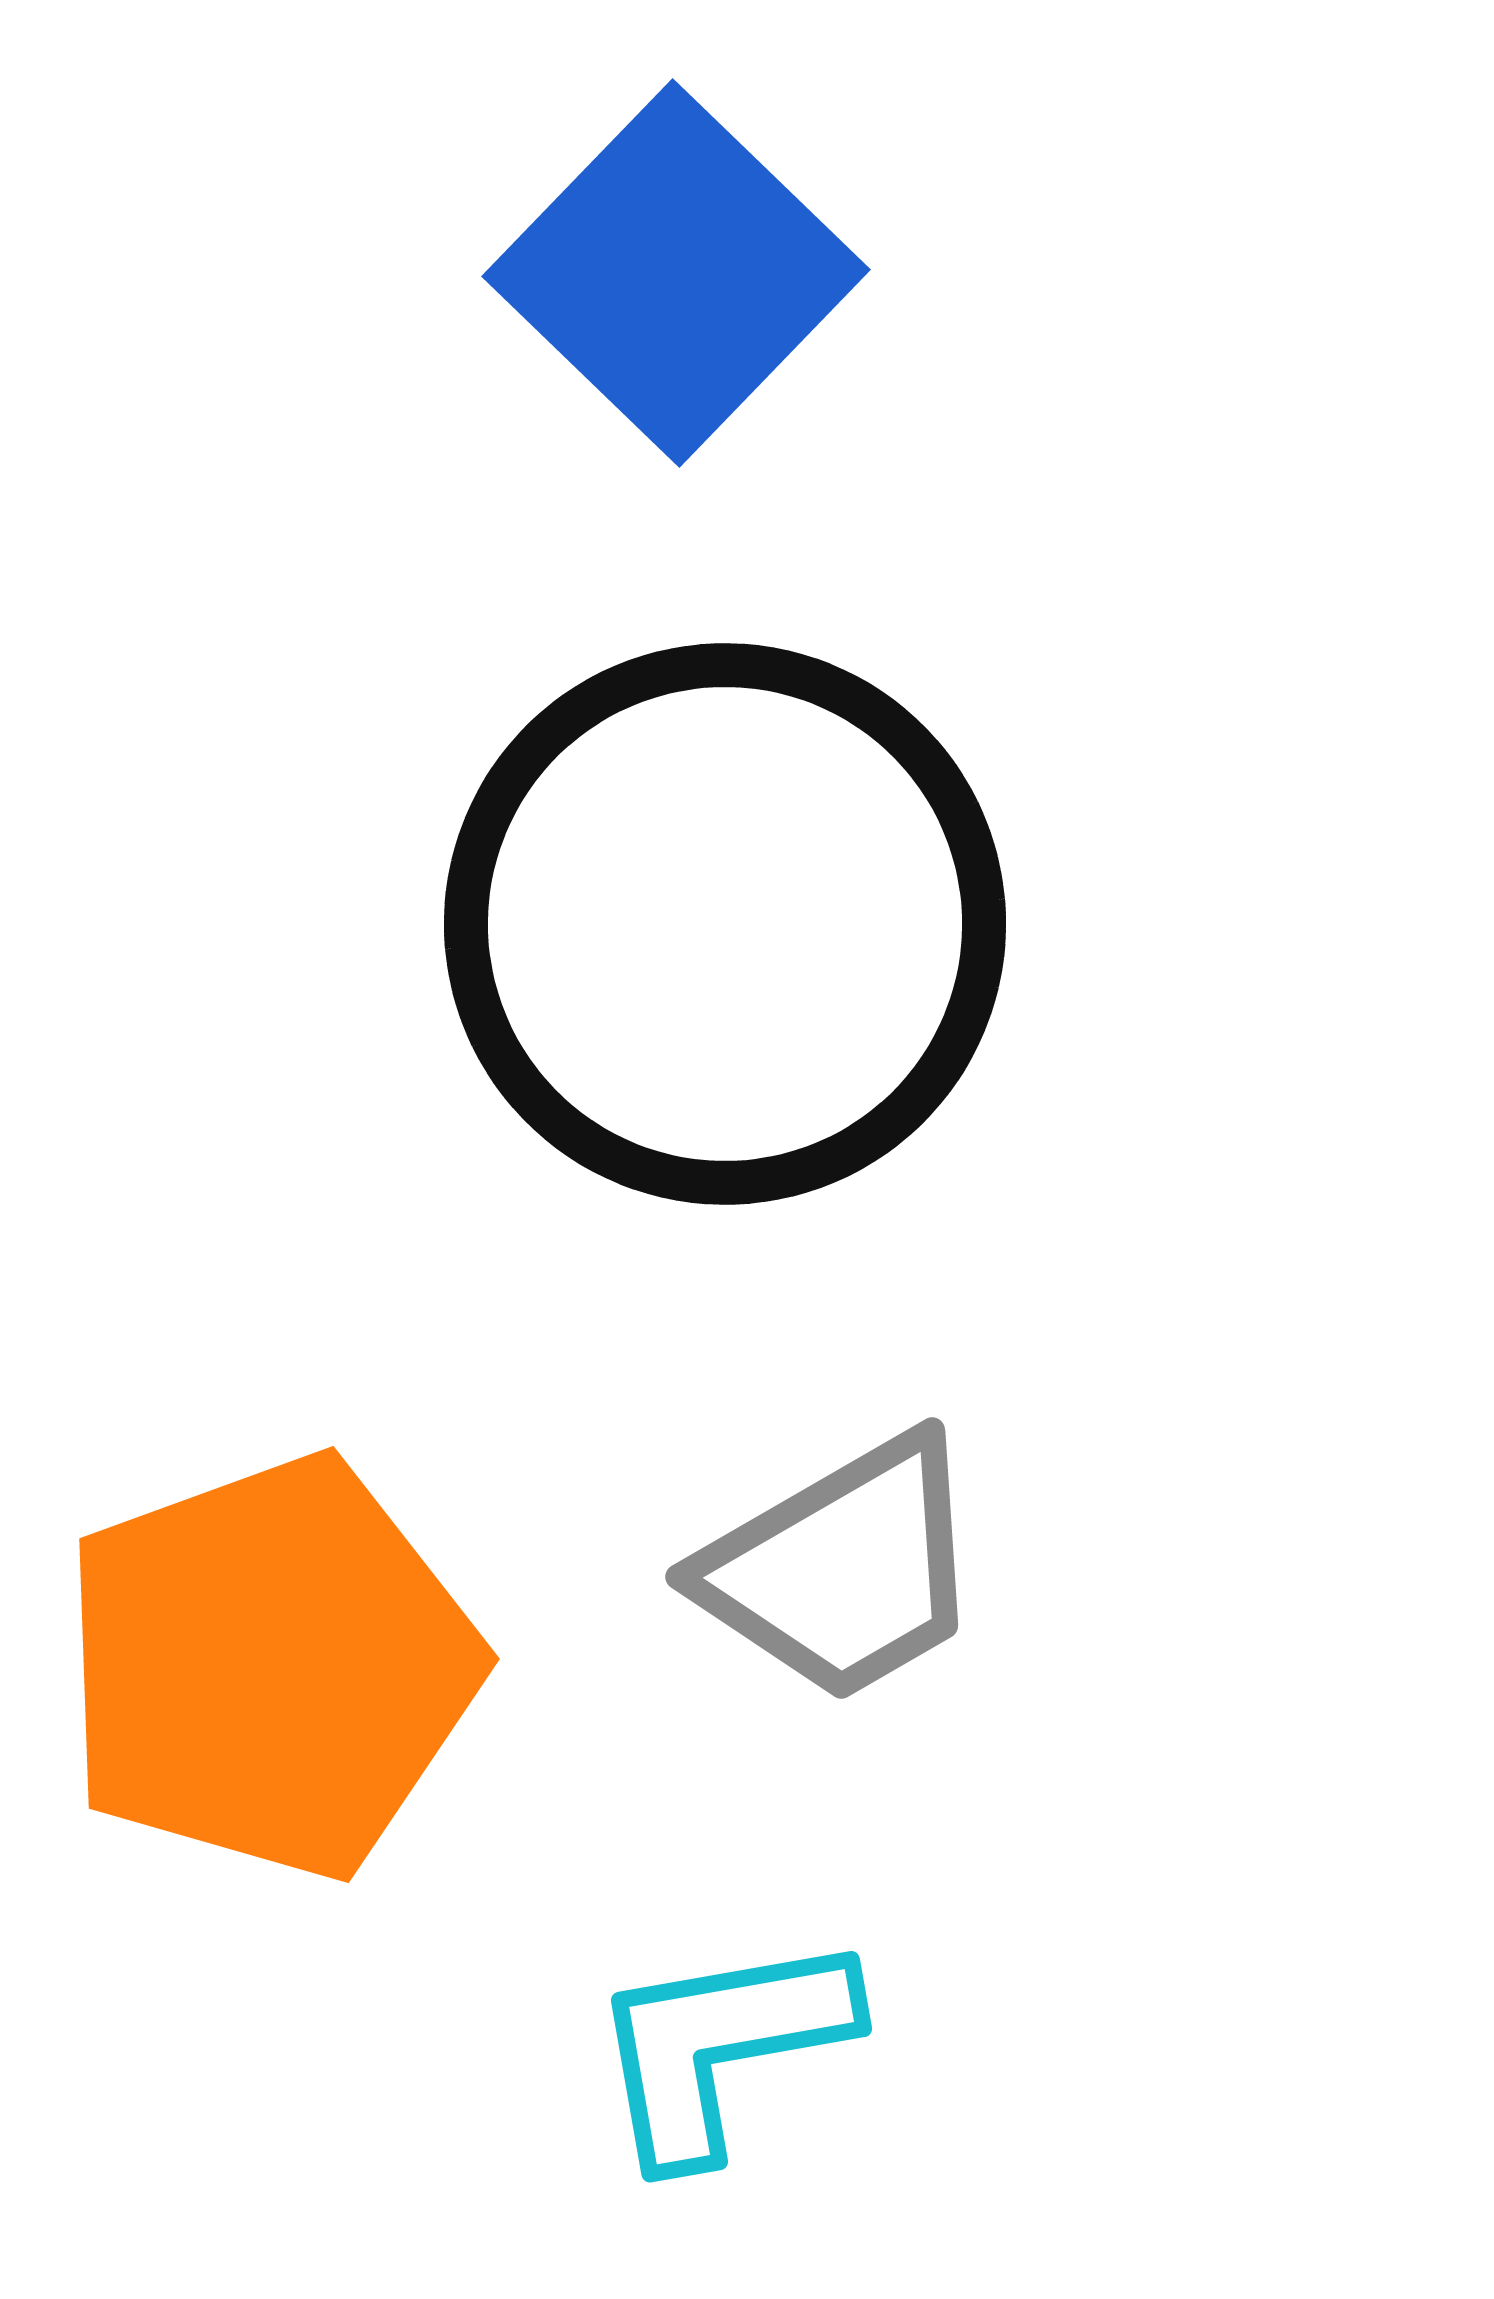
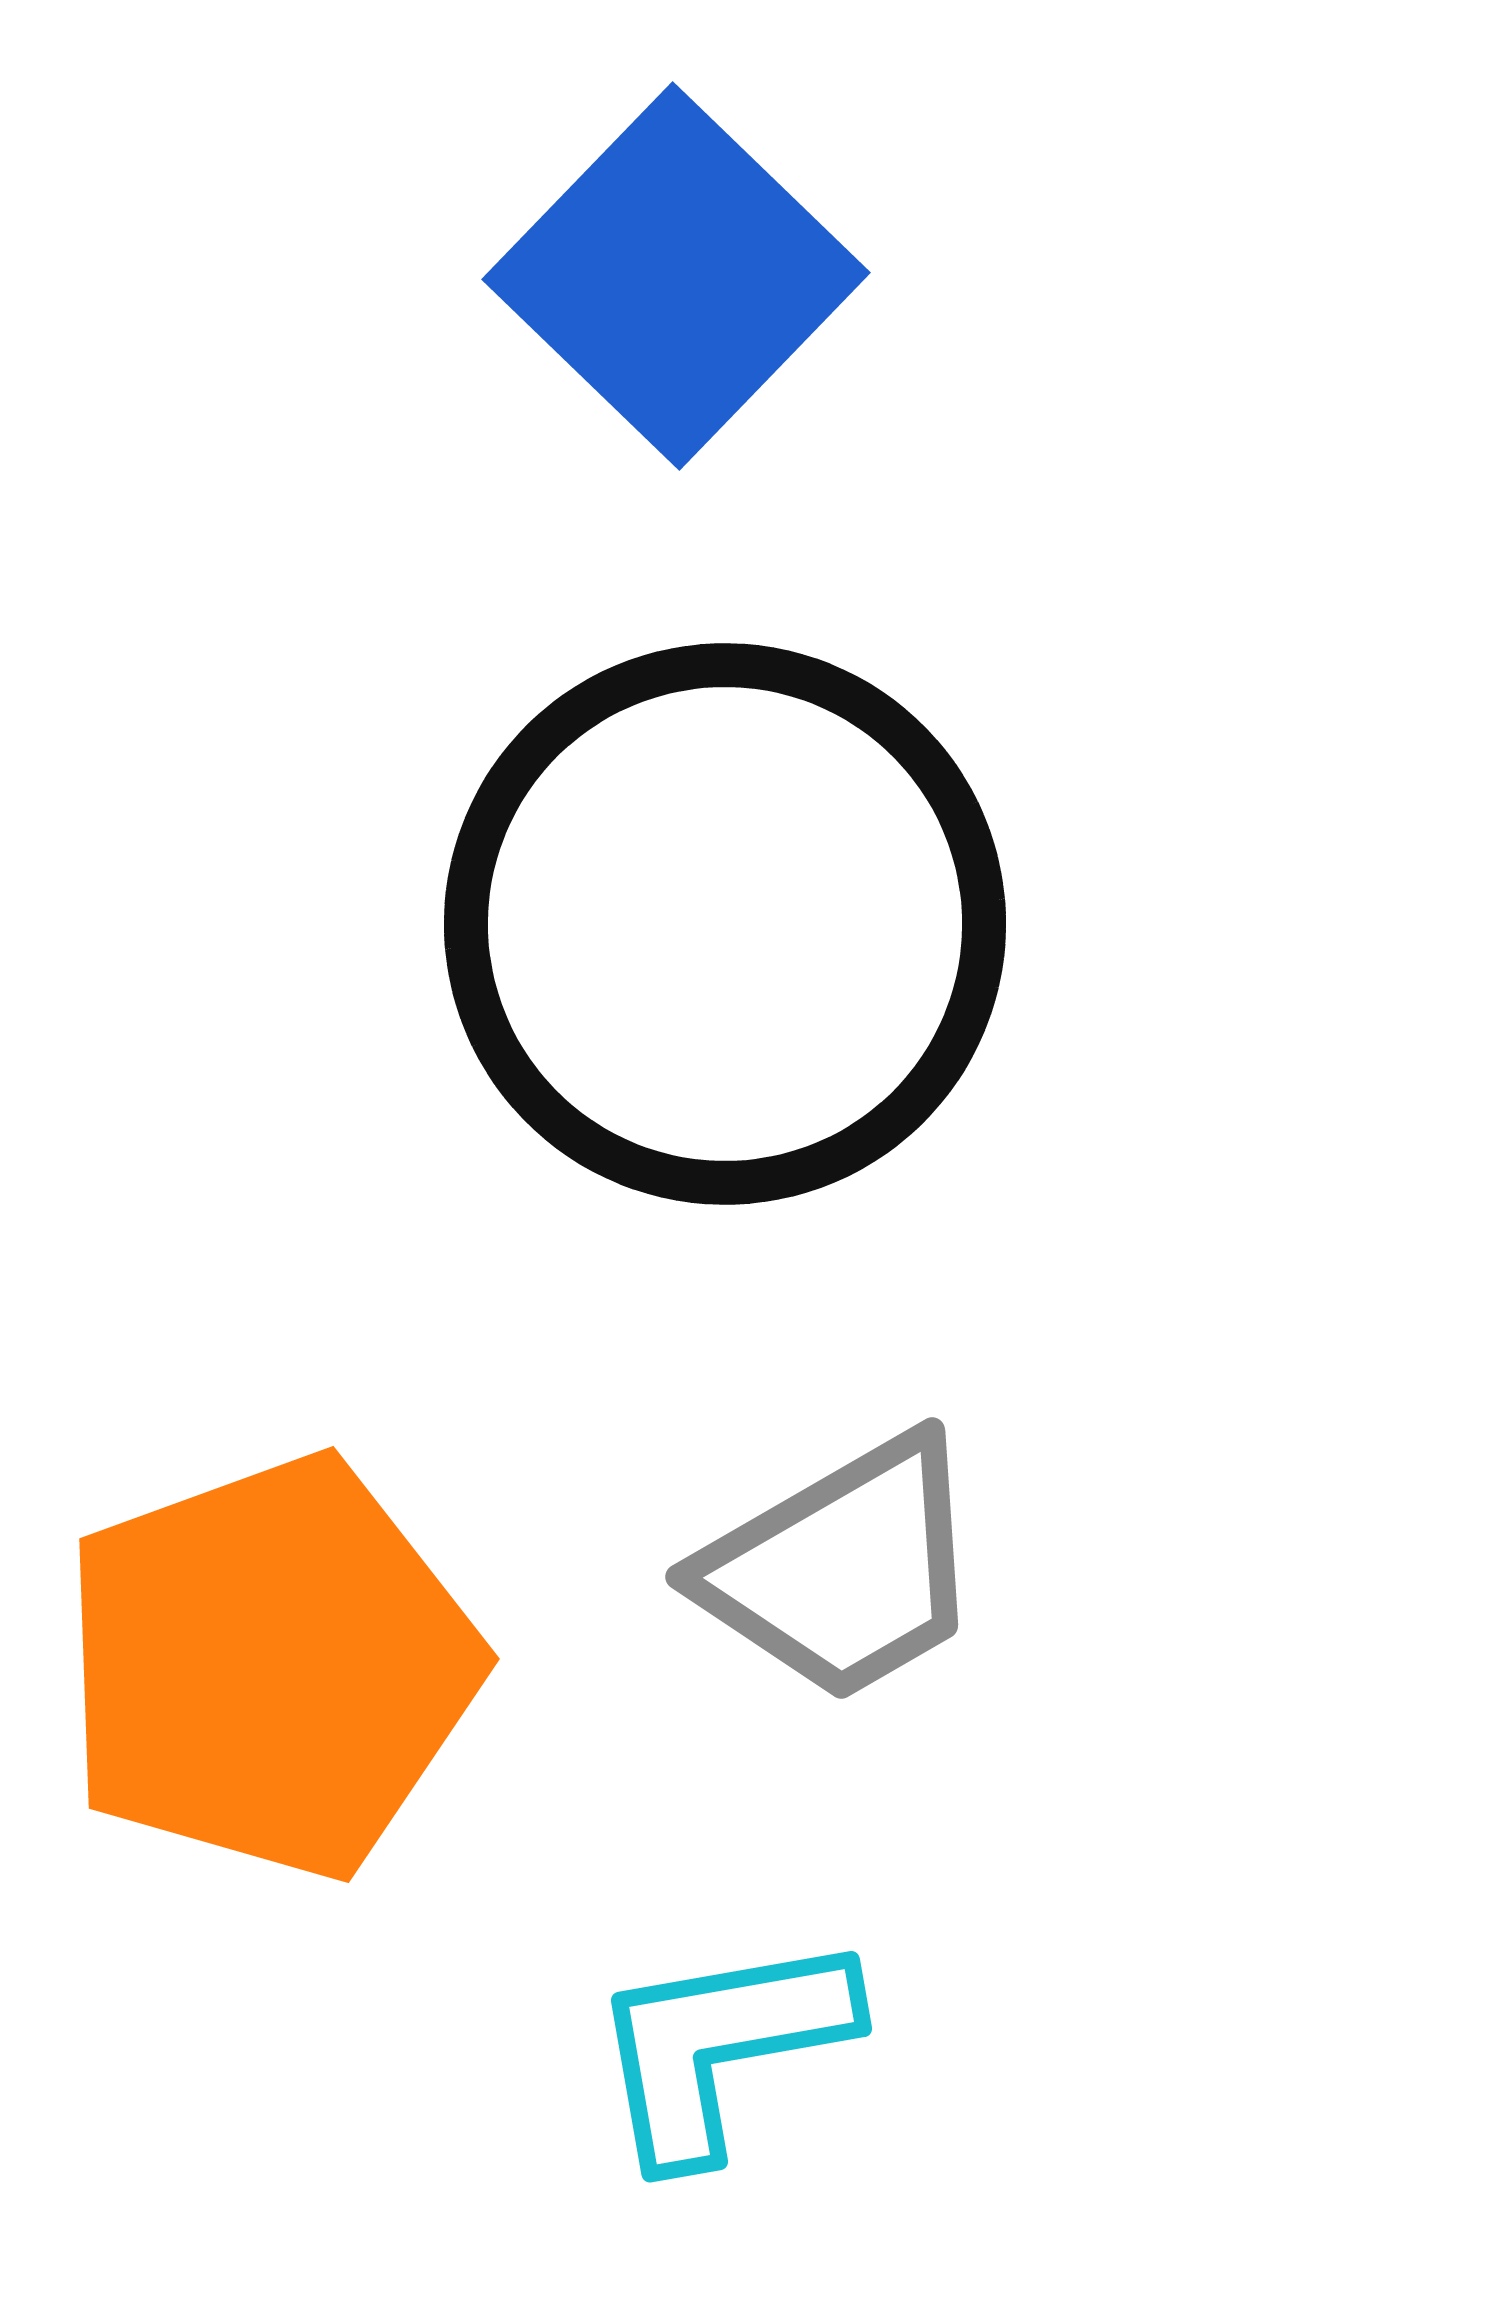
blue square: moved 3 px down
